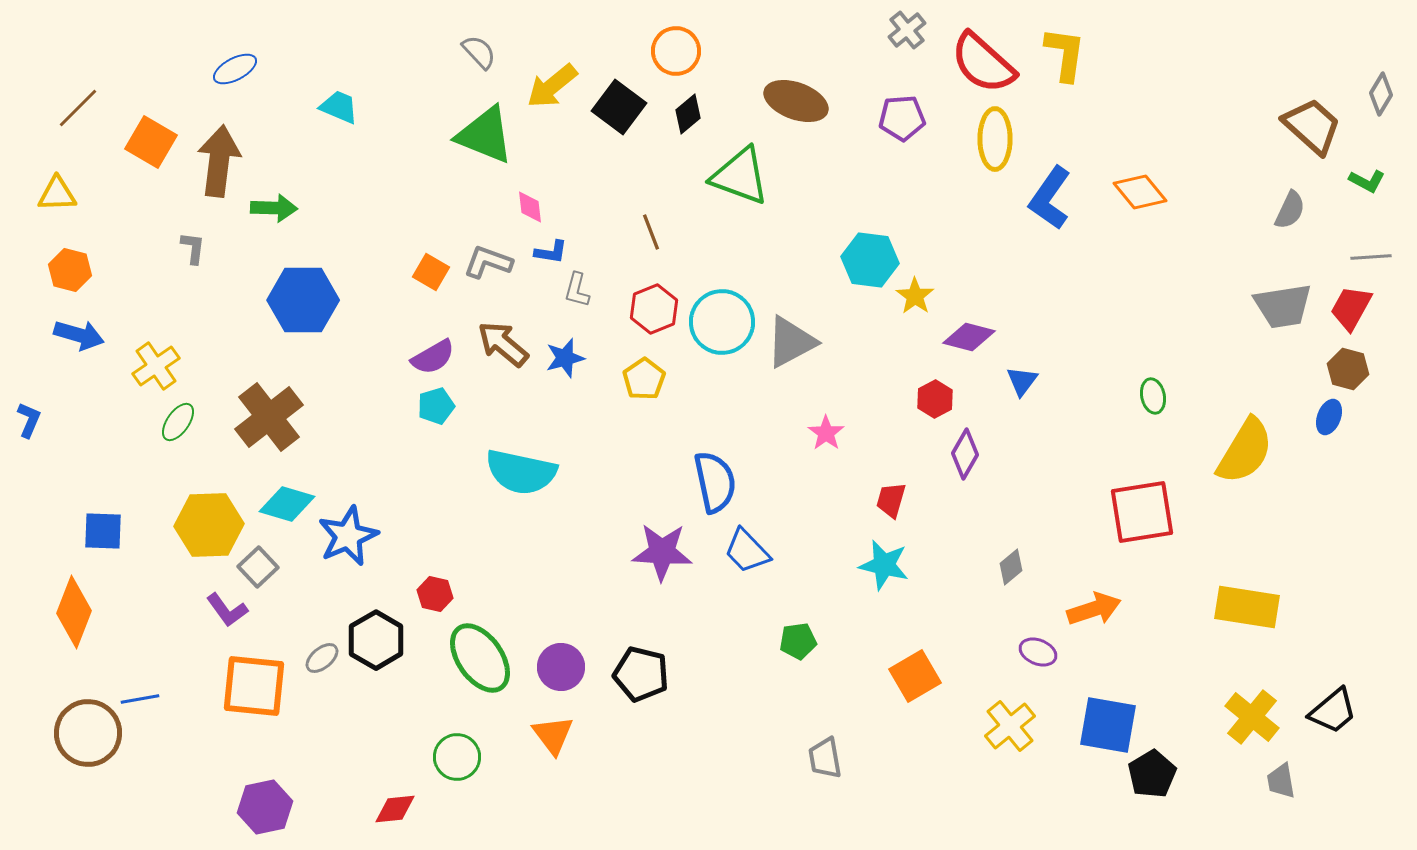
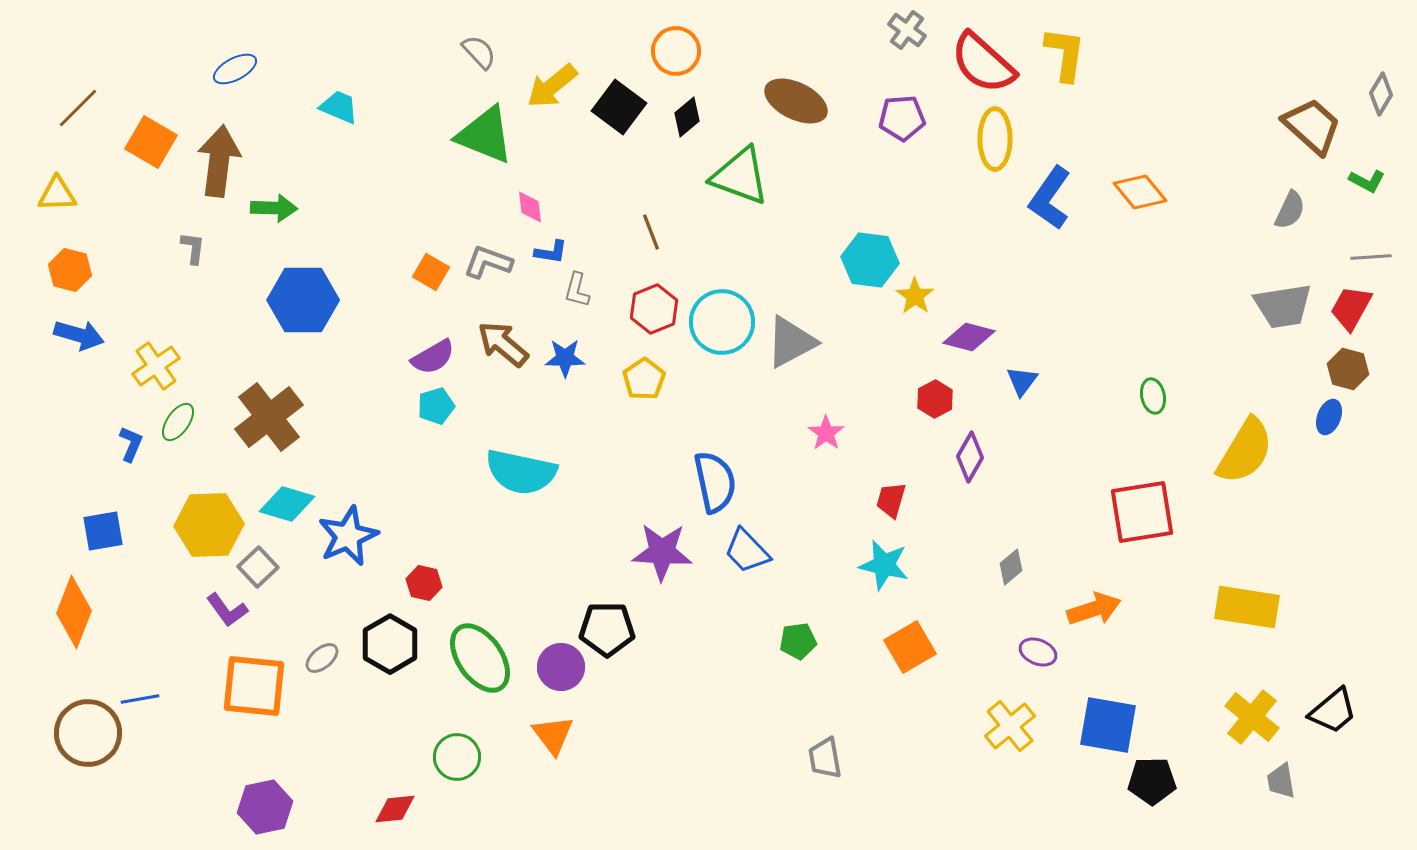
gray cross at (907, 30): rotated 15 degrees counterclockwise
brown ellipse at (796, 101): rotated 6 degrees clockwise
black diamond at (688, 114): moved 1 px left, 3 px down
blue star at (565, 358): rotated 15 degrees clockwise
blue L-shape at (29, 420): moved 102 px right, 24 px down
purple diamond at (965, 454): moved 5 px right, 3 px down
blue square at (103, 531): rotated 12 degrees counterclockwise
red hexagon at (435, 594): moved 11 px left, 11 px up
black hexagon at (376, 640): moved 14 px right, 4 px down
black pentagon at (641, 674): moved 34 px left, 45 px up; rotated 14 degrees counterclockwise
orange square at (915, 676): moved 5 px left, 29 px up
black pentagon at (1152, 774): moved 7 px down; rotated 30 degrees clockwise
